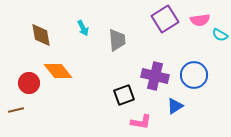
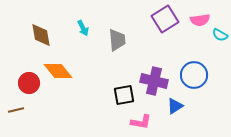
purple cross: moved 1 px left, 5 px down
black square: rotated 10 degrees clockwise
